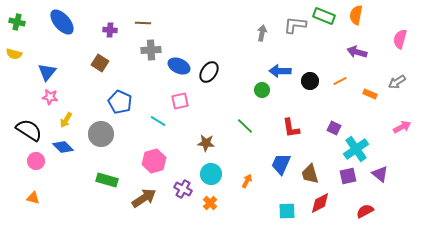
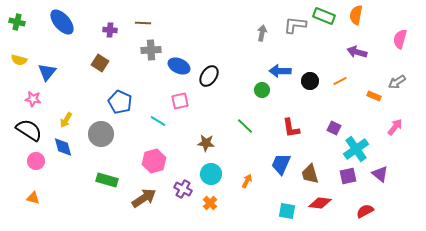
yellow semicircle at (14, 54): moved 5 px right, 6 px down
black ellipse at (209, 72): moved 4 px down
orange rectangle at (370, 94): moved 4 px right, 2 px down
pink star at (50, 97): moved 17 px left, 2 px down
pink arrow at (402, 127): moved 7 px left; rotated 24 degrees counterclockwise
blue diamond at (63, 147): rotated 30 degrees clockwise
red diamond at (320, 203): rotated 35 degrees clockwise
cyan square at (287, 211): rotated 12 degrees clockwise
